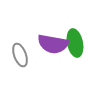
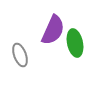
purple semicircle: moved 14 px up; rotated 76 degrees counterclockwise
